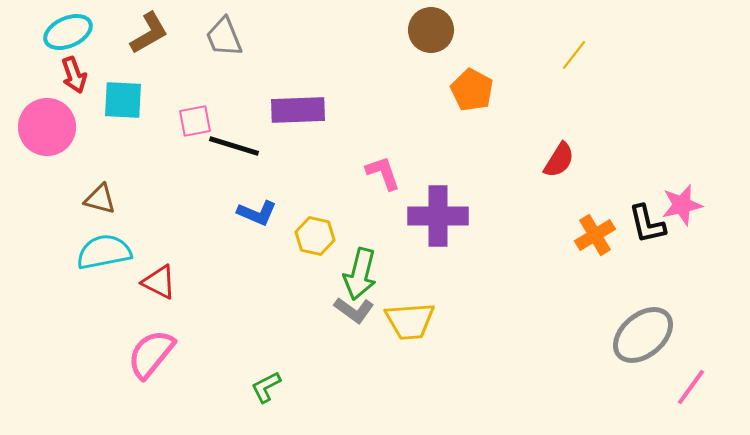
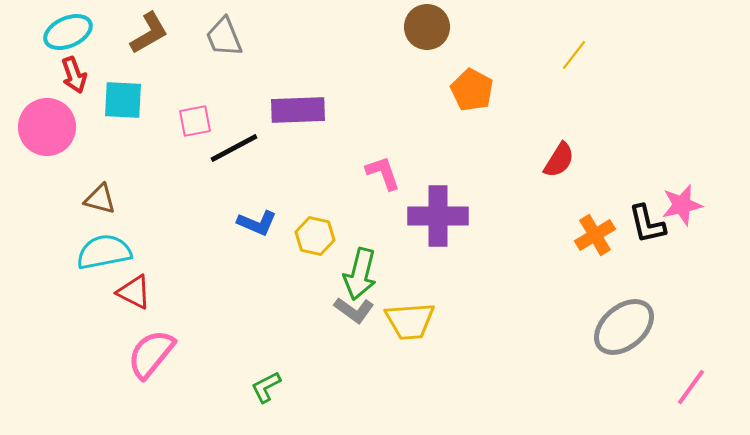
brown circle: moved 4 px left, 3 px up
black line: moved 2 px down; rotated 45 degrees counterclockwise
blue L-shape: moved 10 px down
red triangle: moved 25 px left, 10 px down
gray ellipse: moved 19 px left, 8 px up
